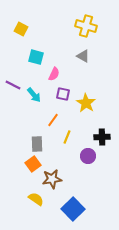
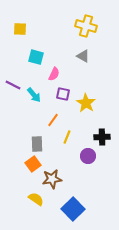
yellow square: moved 1 px left; rotated 24 degrees counterclockwise
